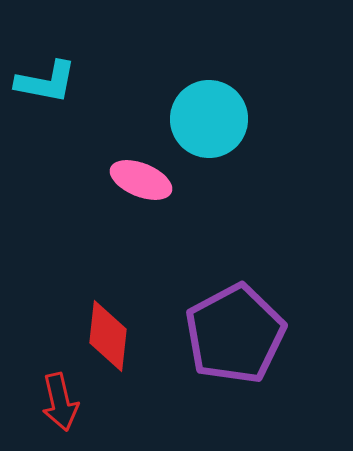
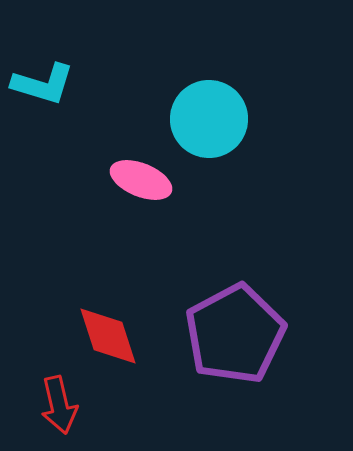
cyan L-shape: moved 3 px left, 2 px down; rotated 6 degrees clockwise
red diamond: rotated 24 degrees counterclockwise
red arrow: moved 1 px left, 3 px down
